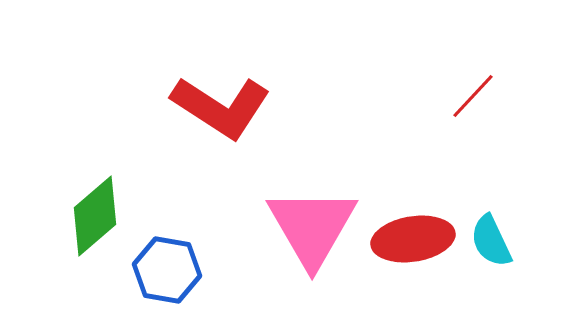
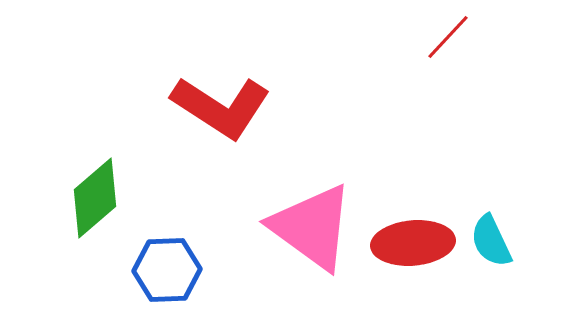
red line: moved 25 px left, 59 px up
green diamond: moved 18 px up
pink triangle: rotated 24 degrees counterclockwise
red ellipse: moved 4 px down; rotated 4 degrees clockwise
blue hexagon: rotated 12 degrees counterclockwise
